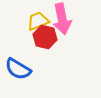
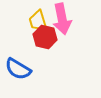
yellow trapezoid: rotated 85 degrees counterclockwise
